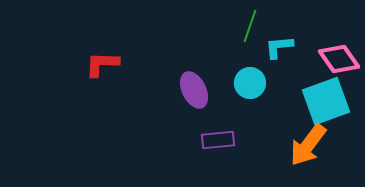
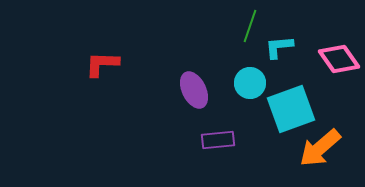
cyan square: moved 35 px left, 8 px down
orange arrow: moved 12 px right, 3 px down; rotated 12 degrees clockwise
